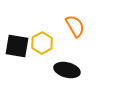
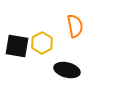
orange semicircle: rotated 20 degrees clockwise
